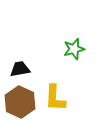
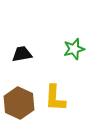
black trapezoid: moved 2 px right, 15 px up
brown hexagon: moved 1 px left, 1 px down
